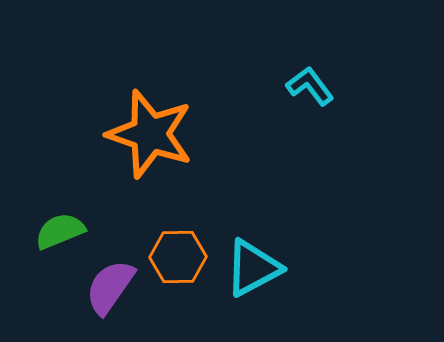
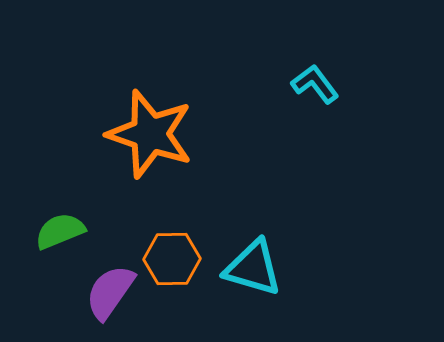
cyan L-shape: moved 5 px right, 2 px up
orange hexagon: moved 6 px left, 2 px down
cyan triangle: rotated 44 degrees clockwise
purple semicircle: moved 5 px down
